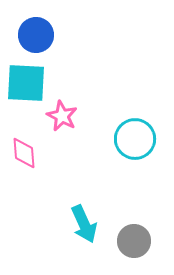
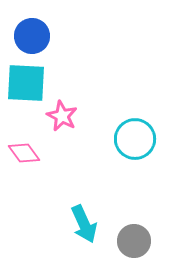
blue circle: moved 4 px left, 1 px down
pink diamond: rotated 32 degrees counterclockwise
